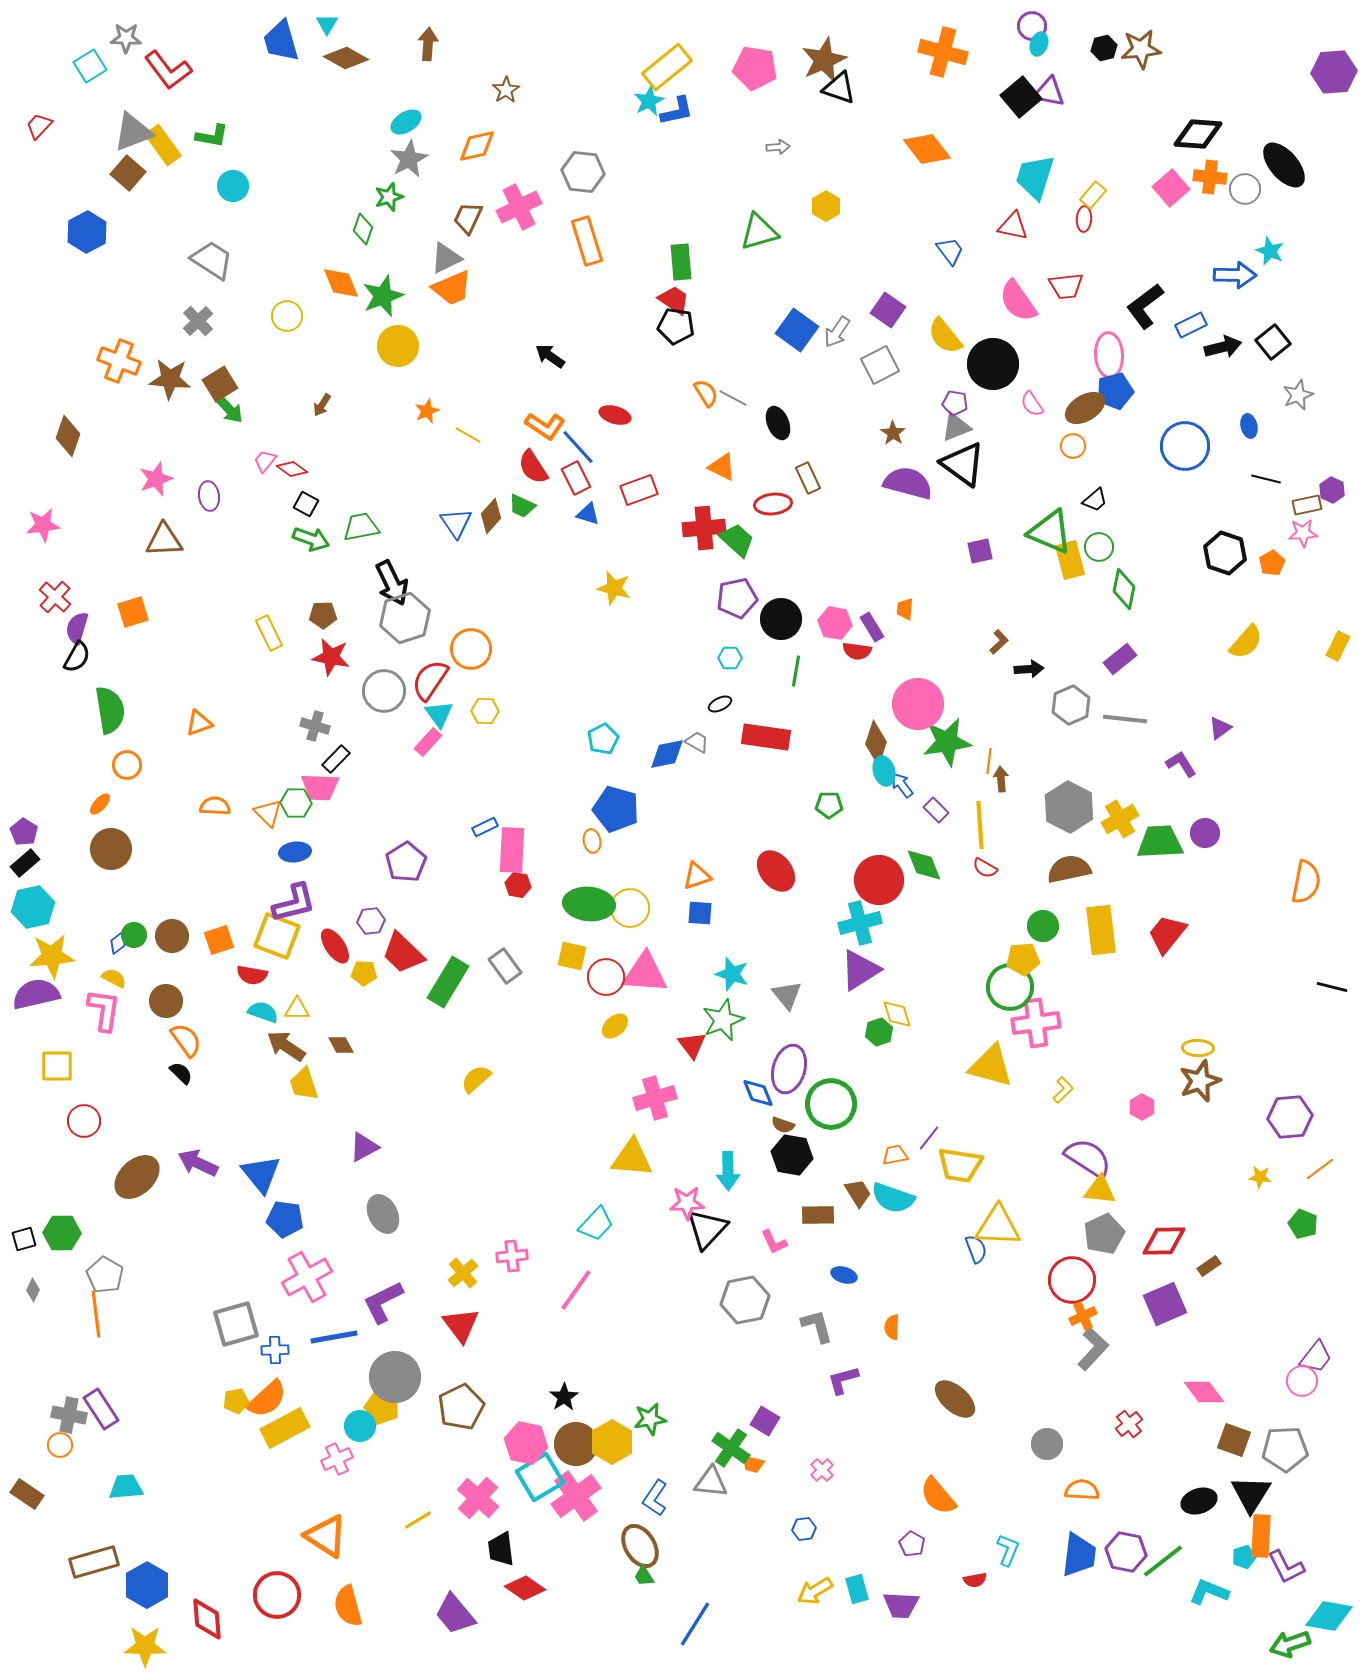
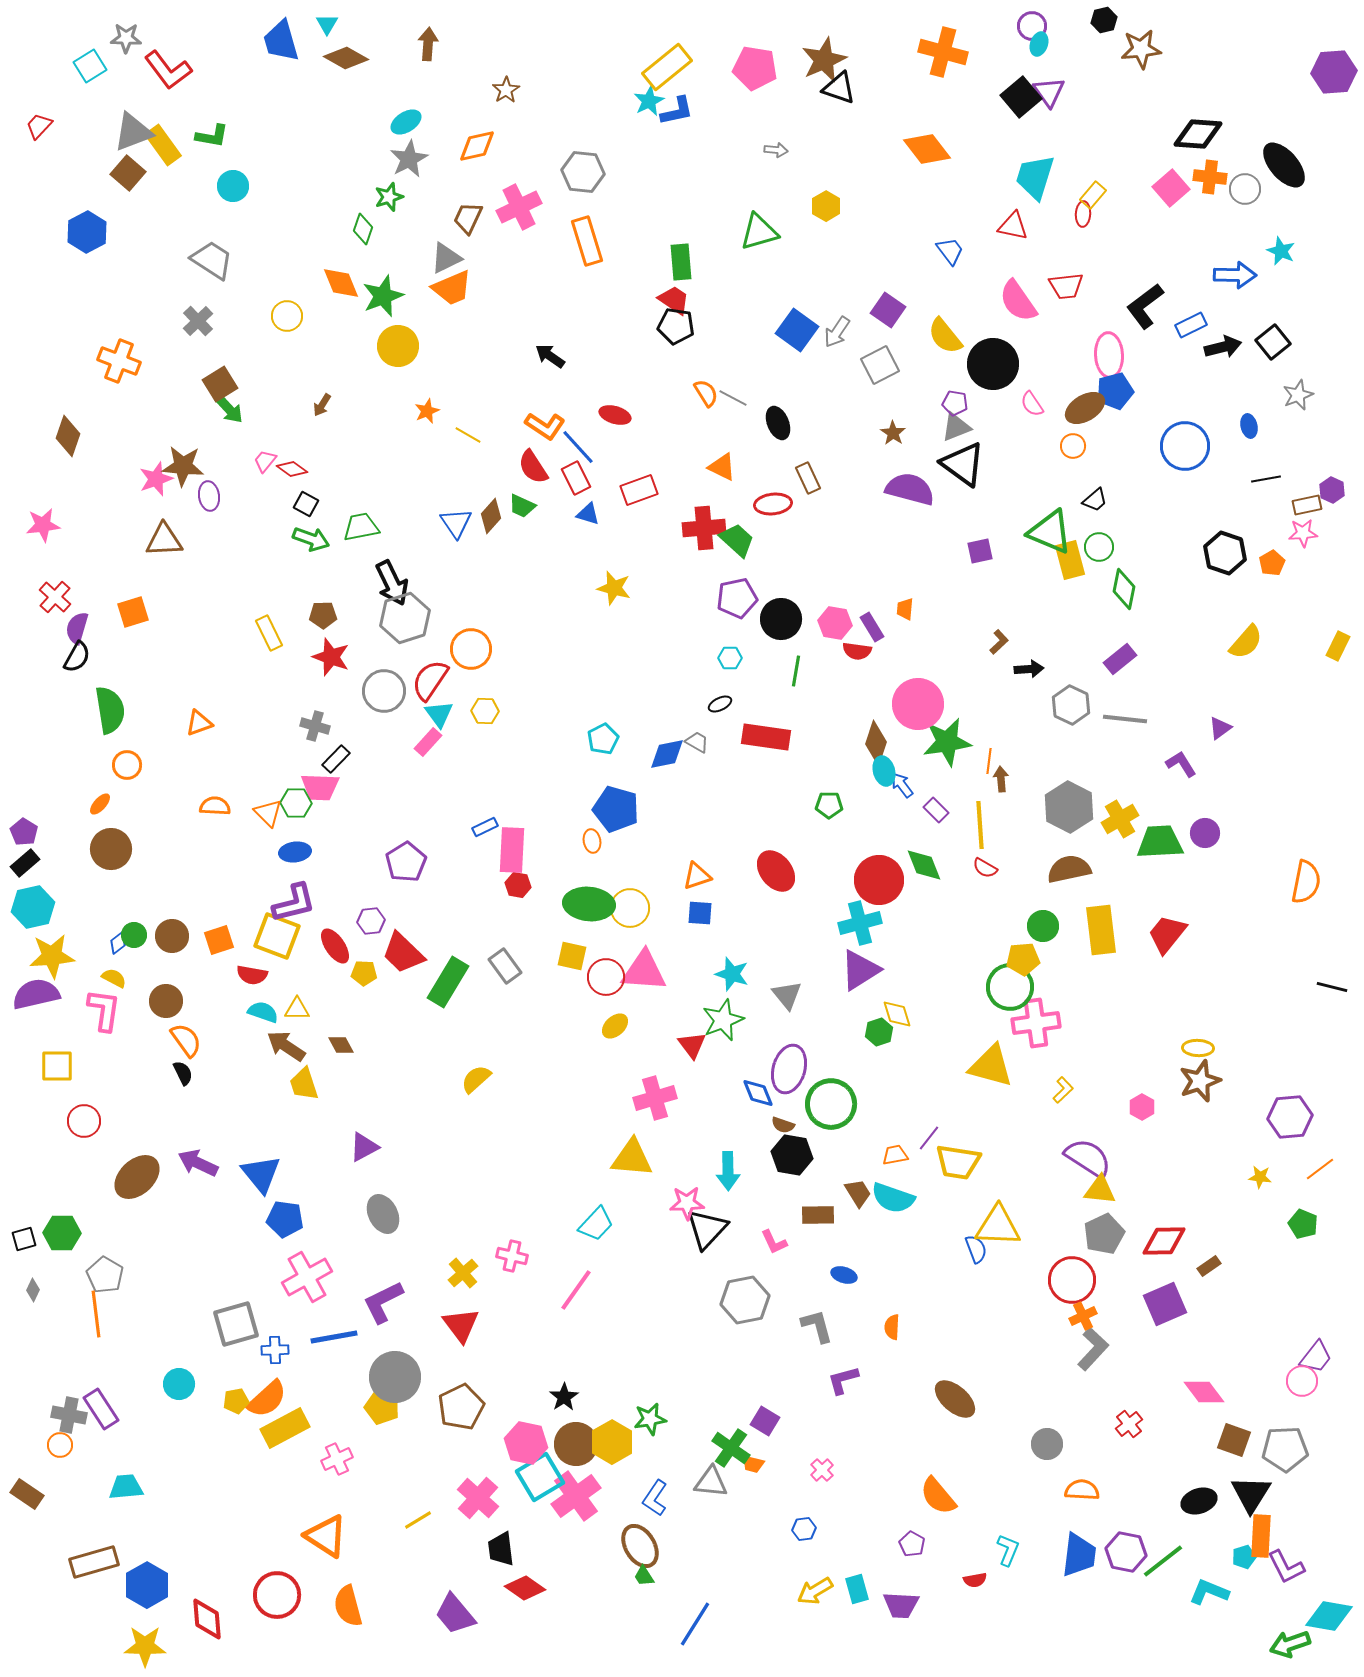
black hexagon at (1104, 48): moved 28 px up
purple triangle at (1049, 92): rotated 44 degrees clockwise
gray arrow at (778, 147): moved 2 px left, 3 px down; rotated 10 degrees clockwise
red ellipse at (1084, 219): moved 1 px left, 5 px up
cyan star at (1270, 251): moved 11 px right
brown star at (170, 379): moved 13 px right, 87 px down
black line at (1266, 479): rotated 24 degrees counterclockwise
purple semicircle at (908, 483): moved 2 px right, 6 px down
red star at (331, 657): rotated 9 degrees clockwise
gray hexagon at (1071, 705): rotated 12 degrees counterclockwise
pink triangle at (645, 973): moved 1 px left, 2 px up
black semicircle at (181, 1073): moved 2 px right; rotated 20 degrees clockwise
yellow trapezoid at (960, 1165): moved 2 px left, 3 px up
pink cross at (512, 1256): rotated 20 degrees clockwise
cyan circle at (360, 1426): moved 181 px left, 42 px up
